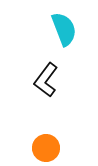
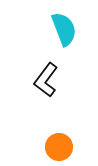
orange circle: moved 13 px right, 1 px up
